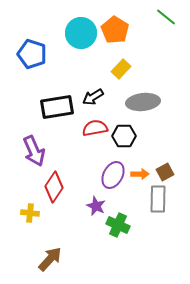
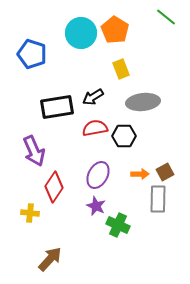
yellow rectangle: rotated 66 degrees counterclockwise
purple ellipse: moved 15 px left
